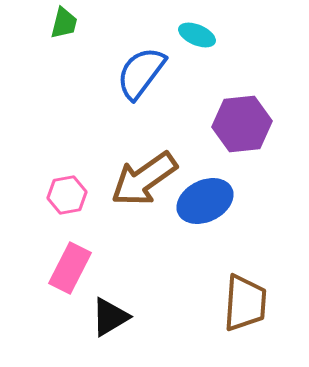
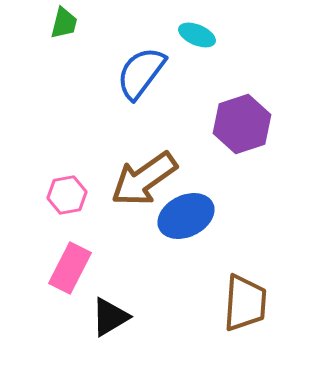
purple hexagon: rotated 12 degrees counterclockwise
blue ellipse: moved 19 px left, 15 px down
